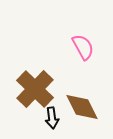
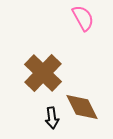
pink semicircle: moved 29 px up
brown cross: moved 8 px right, 16 px up
